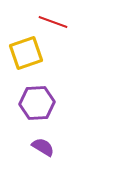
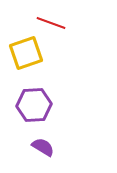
red line: moved 2 px left, 1 px down
purple hexagon: moved 3 px left, 2 px down
